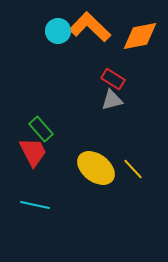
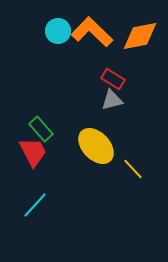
orange L-shape: moved 2 px right, 5 px down
yellow ellipse: moved 22 px up; rotated 9 degrees clockwise
cyan line: rotated 60 degrees counterclockwise
